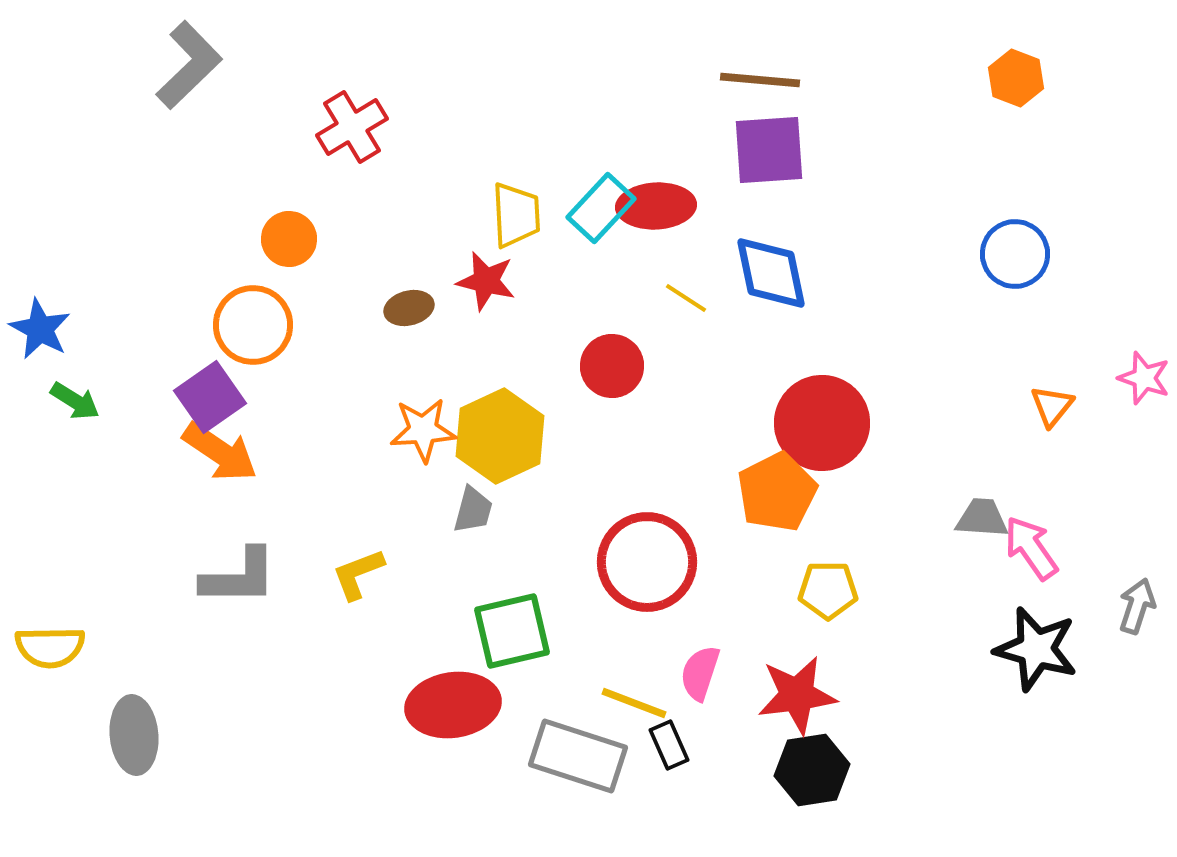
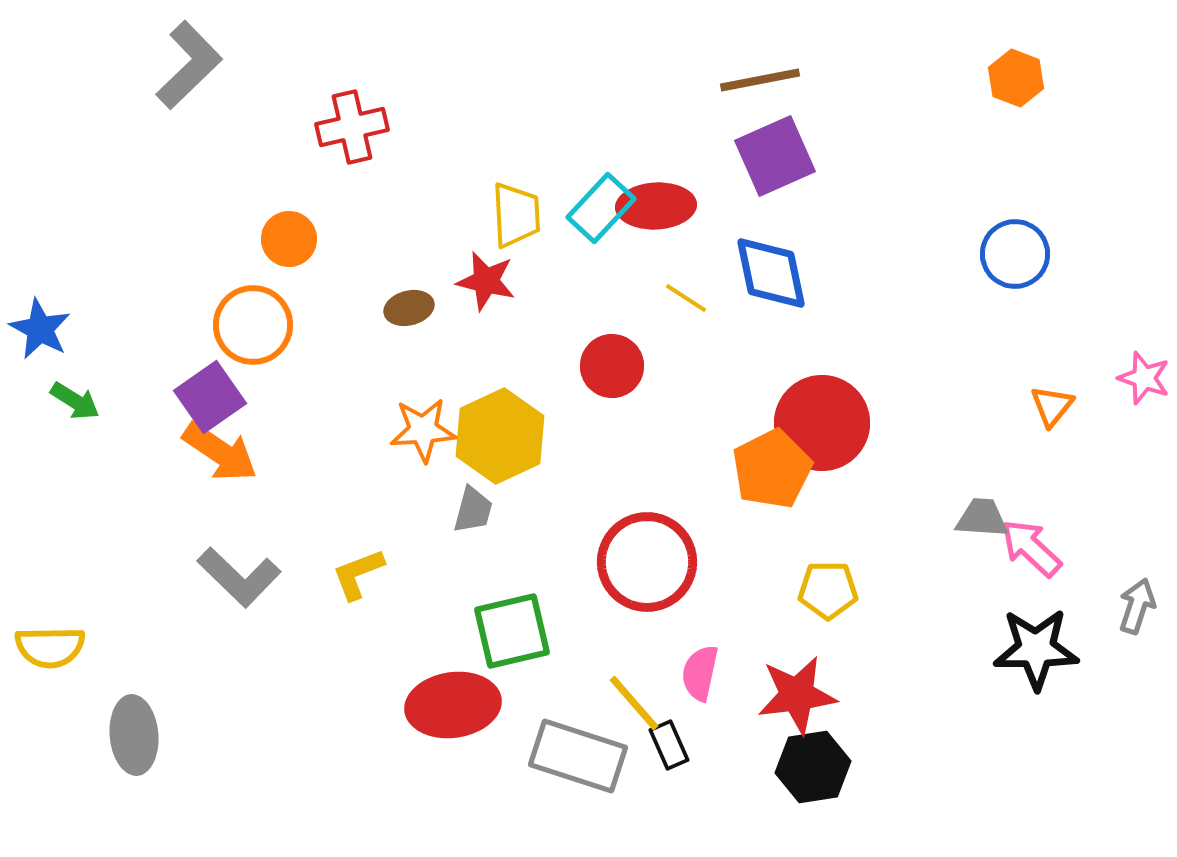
brown line at (760, 80): rotated 16 degrees counterclockwise
red cross at (352, 127): rotated 18 degrees clockwise
purple square at (769, 150): moved 6 px right, 6 px down; rotated 20 degrees counterclockwise
orange pentagon at (777, 492): moved 5 px left, 23 px up
pink arrow at (1031, 548): rotated 12 degrees counterclockwise
gray L-shape at (239, 577): rotated 44 degrees clockwise
black star at (1036, 649): rotated 16 degrees counterclockwise
pink semicircle at (700, 673): rotated 6 degrees counterclockwise
yellow line at (634, 703): rotated 28 degrees clockwise
black hexagon at (812, 770): moved 1 px right, 3 px up
